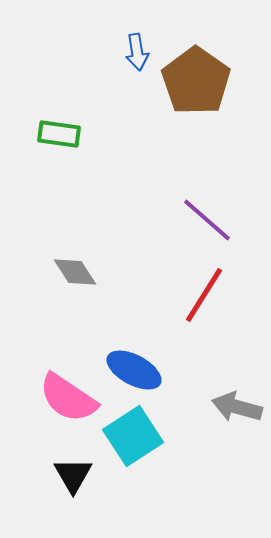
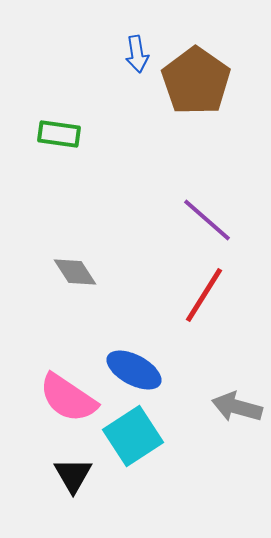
blue arrow: moved 2 px down
